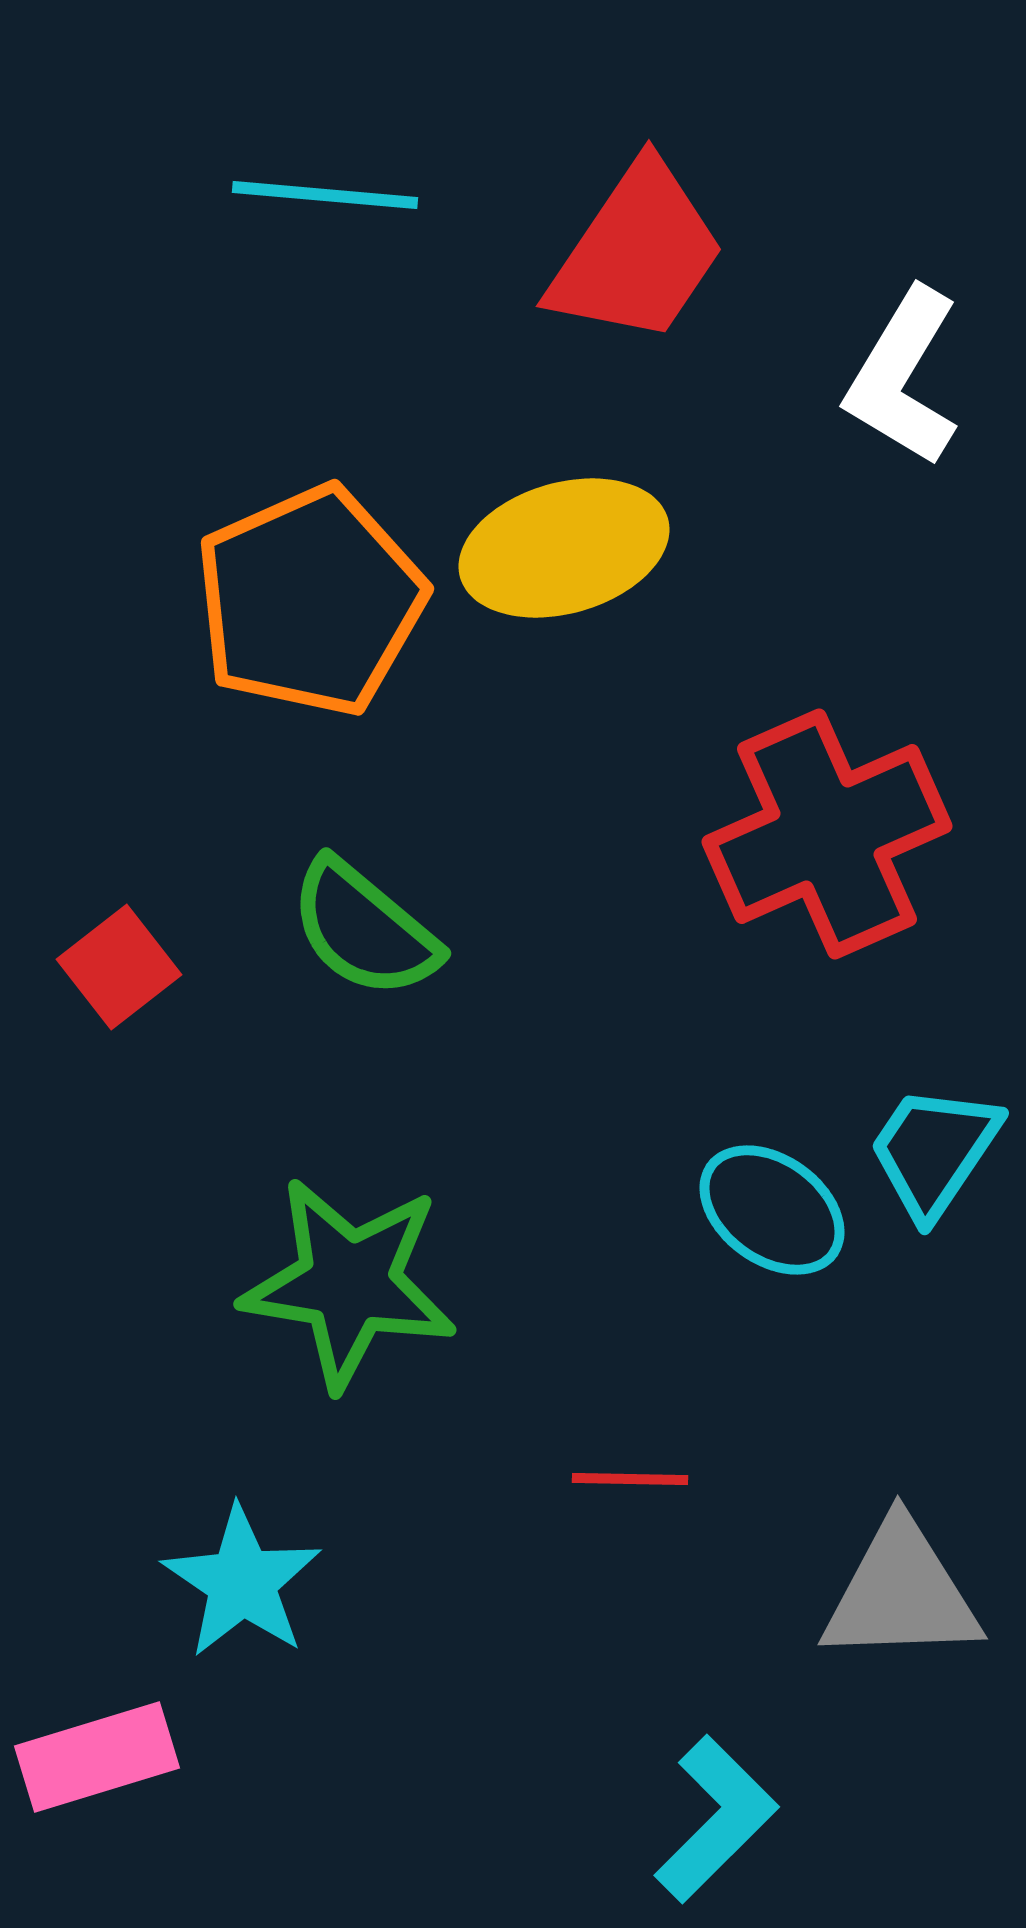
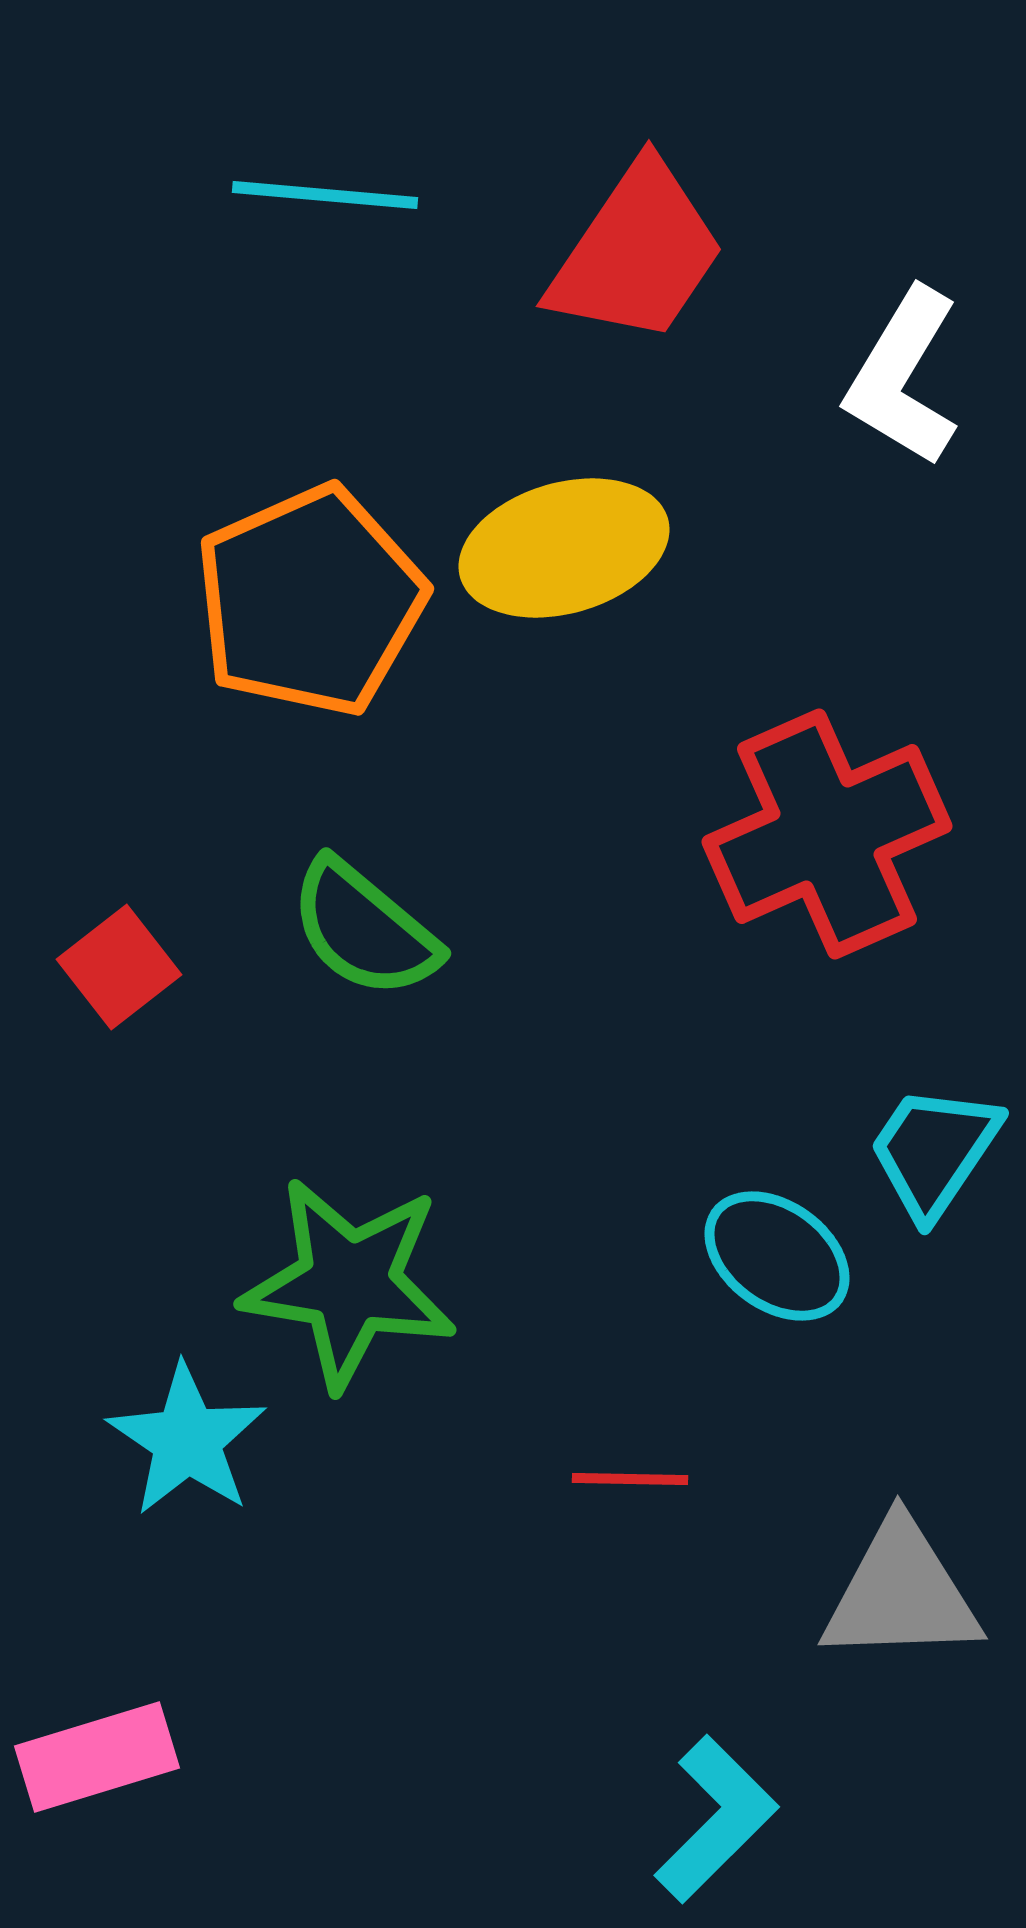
cyan ellipse: moved 5 px right, 46 px down
cyan star: moved 55 px left, 142 px up
